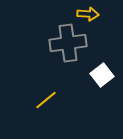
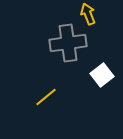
yellow arrow: rotated 115 degrees counterclockwise
yellow line: moved 3 px up
